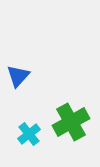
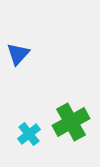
blue triangle: moved 22 px up
